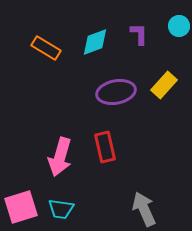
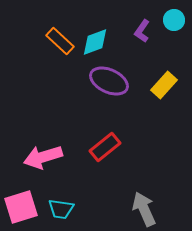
cyan circle: moved 5 px left, 6 px up
purple L-shape: moved 3 px right, 3 px up; rotated 145 degrees counterclockwise
orange rectangle: moved 14 px right, 7 px up; rotated 12 degrees clockwise
purple ellipse: moved 7 px left, 11 px up; rotated 36 degrees clockwise
red rectangle: rotated 64 degrees clockwise
pink arrow: moved 17 px left; rotated 57 degrees clockwise
